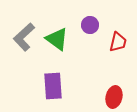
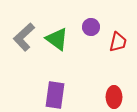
purple circle: moved 1 px right, 2 px down
purple rectangle: moved 2 px right, 9 px down; rotated 12 degrees clockwise
red ellipse: rotated 15 degrees counterclockwise
